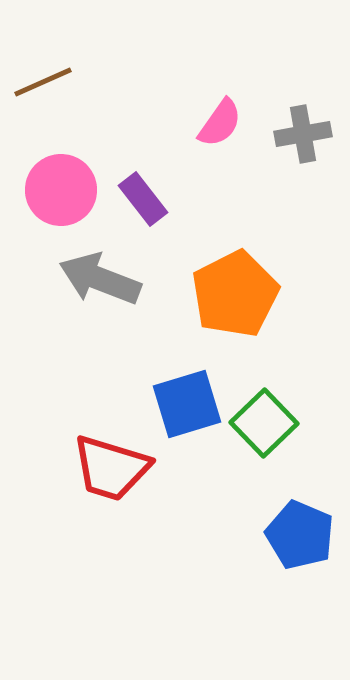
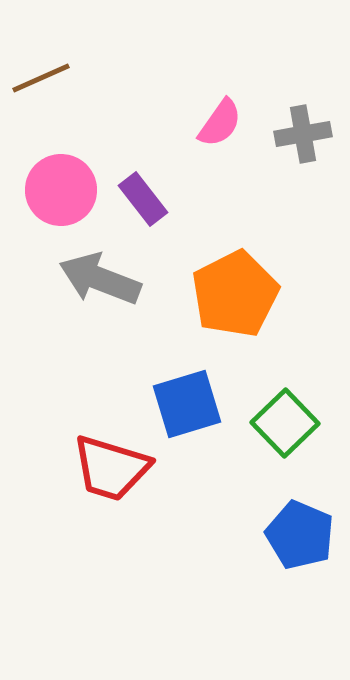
brown line: moved 2 px left, 4 px up
green square: moved 21 px right
